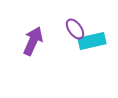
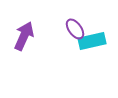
purple arrow: moved 9 px left, 5 px up
